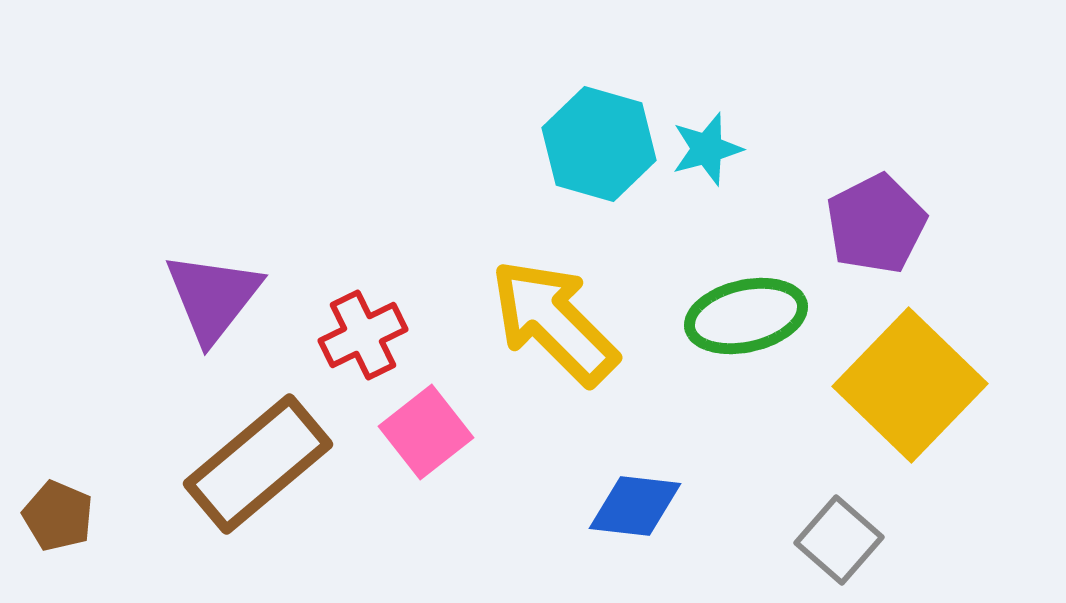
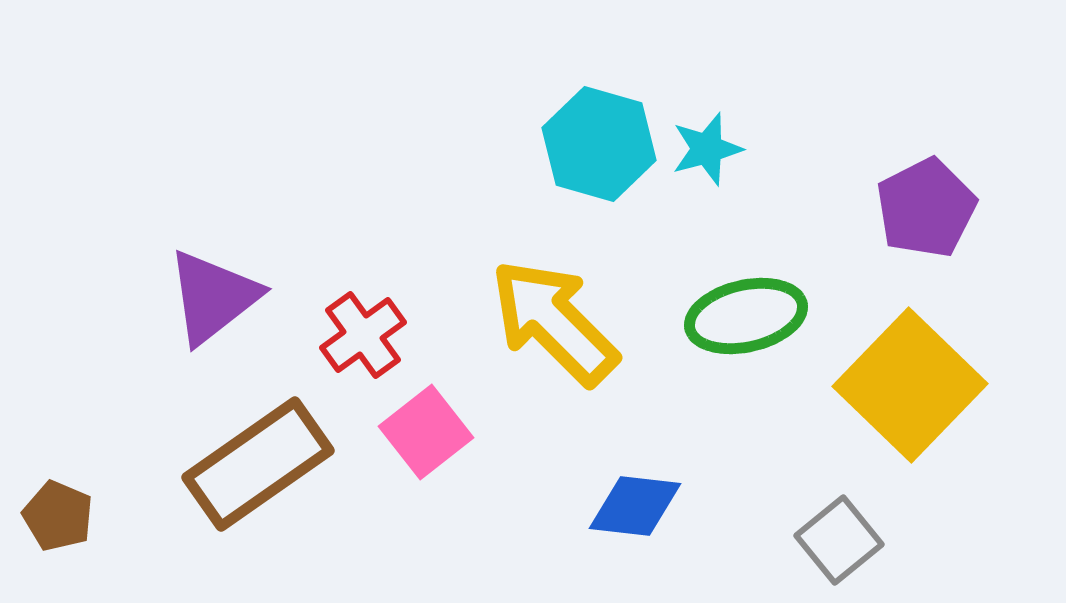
purple pentagon: moved 50 px right, 16 px up
purple triangle: rotated 14 degrees clockwise
red cross: rotated 10 degrees counterclockwise
brown rectangle: rotated 5 degrees clockwise
gray square: rotated 10 degrees clockwise
